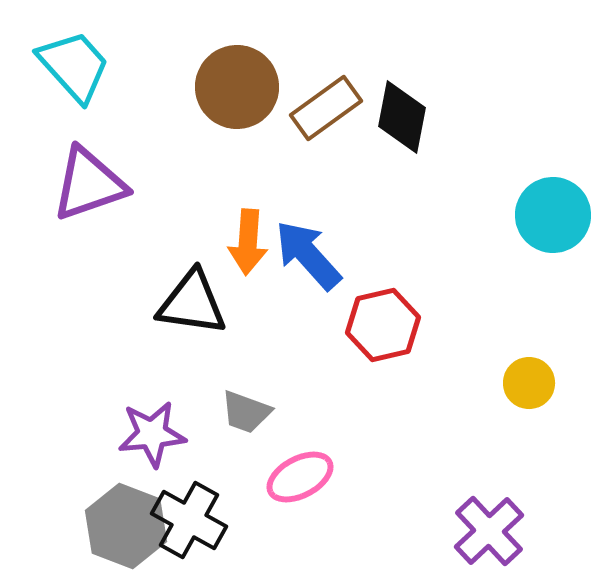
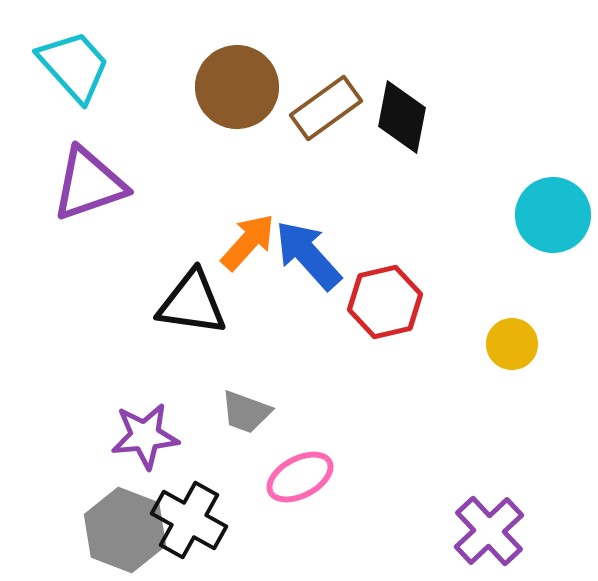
orange arrow: rotated 142 degrees counterclockwise
red hexagon: moved 2 px right, 23 px up
yellow circle: moved 17 px left, 39 px up
purple star: moved 7 px left, 2 px down
gray hexagon: moved 1 px left, 4 px down
